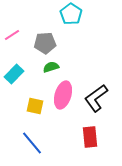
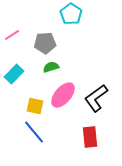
pink ellipse: rotated 24 degrees clockwise
blue line: moved 2 px right, 11 px up
